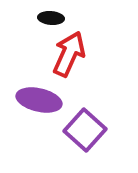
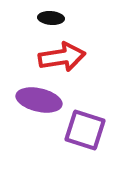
red arrow: moved 7 px left, 3 px down; rotated 57 degrees clockwise
purple square: rotated 24 degrees counterclockwise
